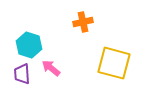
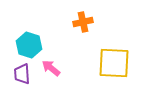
yellow square: rotated 12 degrees counterclockwise
